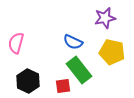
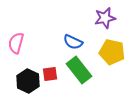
red square: moved 13 px left, 12 px up
